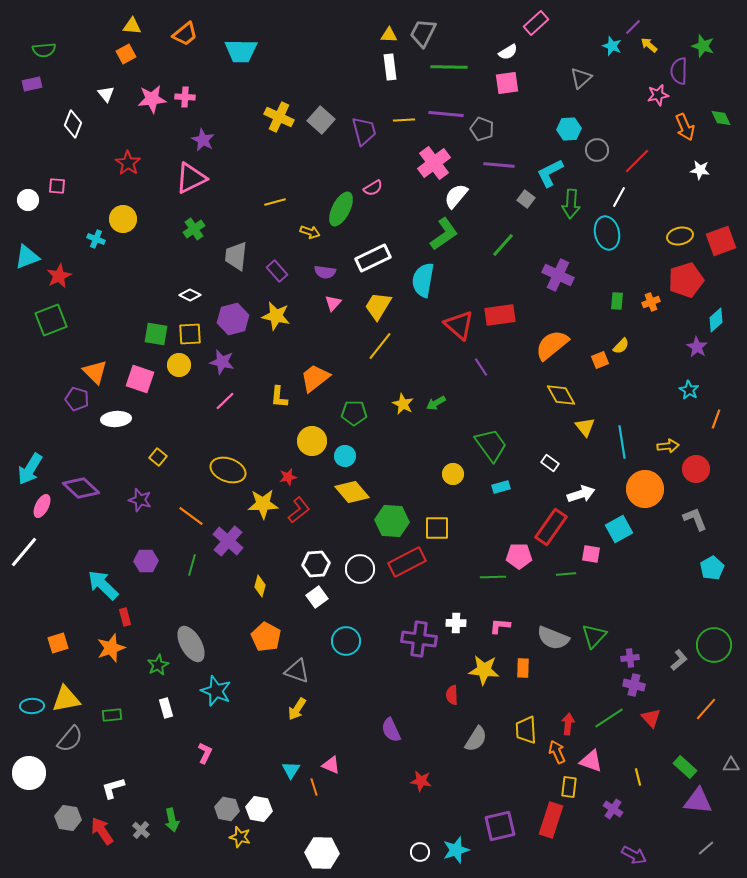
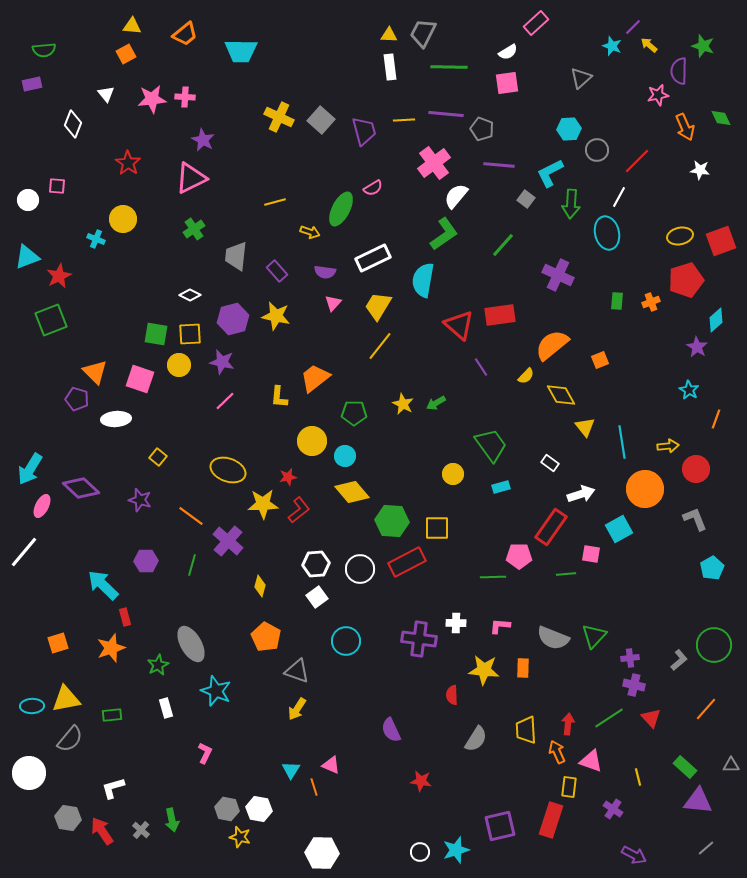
yellow semicircle at (621, 346): moved 95 px left, 30 px down
